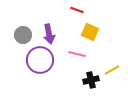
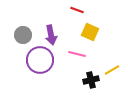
purple arrow: moved 2 px right, 1 px down
